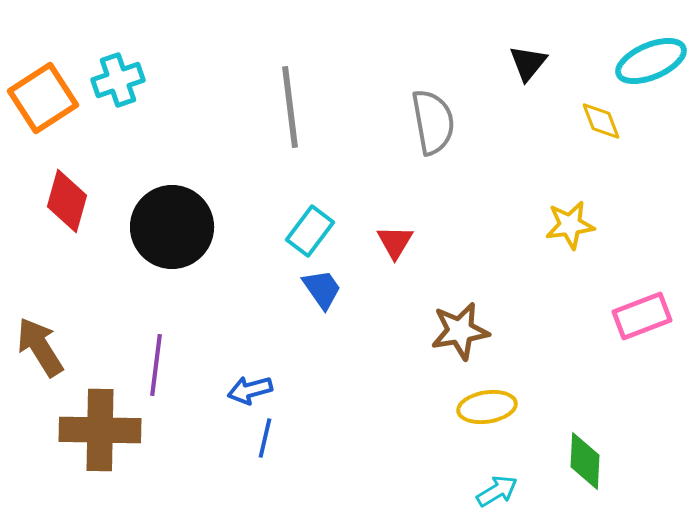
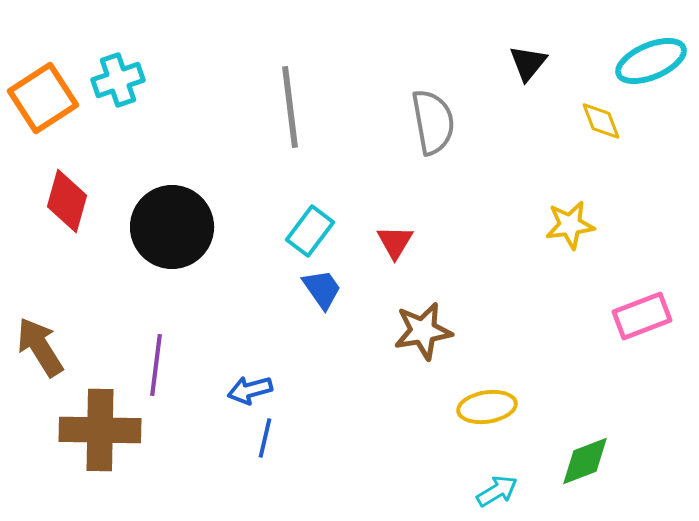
brown star: moved 37 px left
green diamond: rotated 66 degrees clockwise
